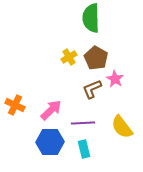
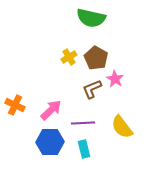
green semicircle: rotated 76 degrees counterclockwise
